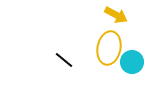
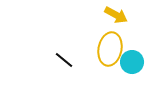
yellow ellipse: moved 1 px right, 1 px down
